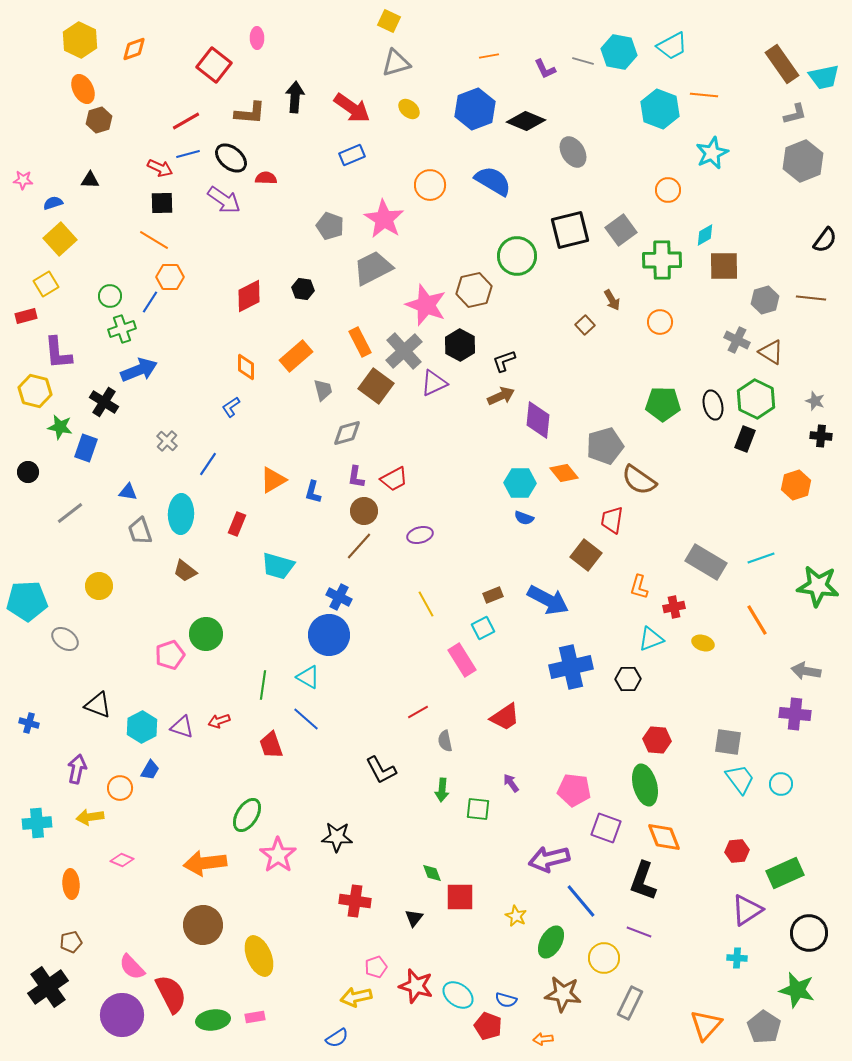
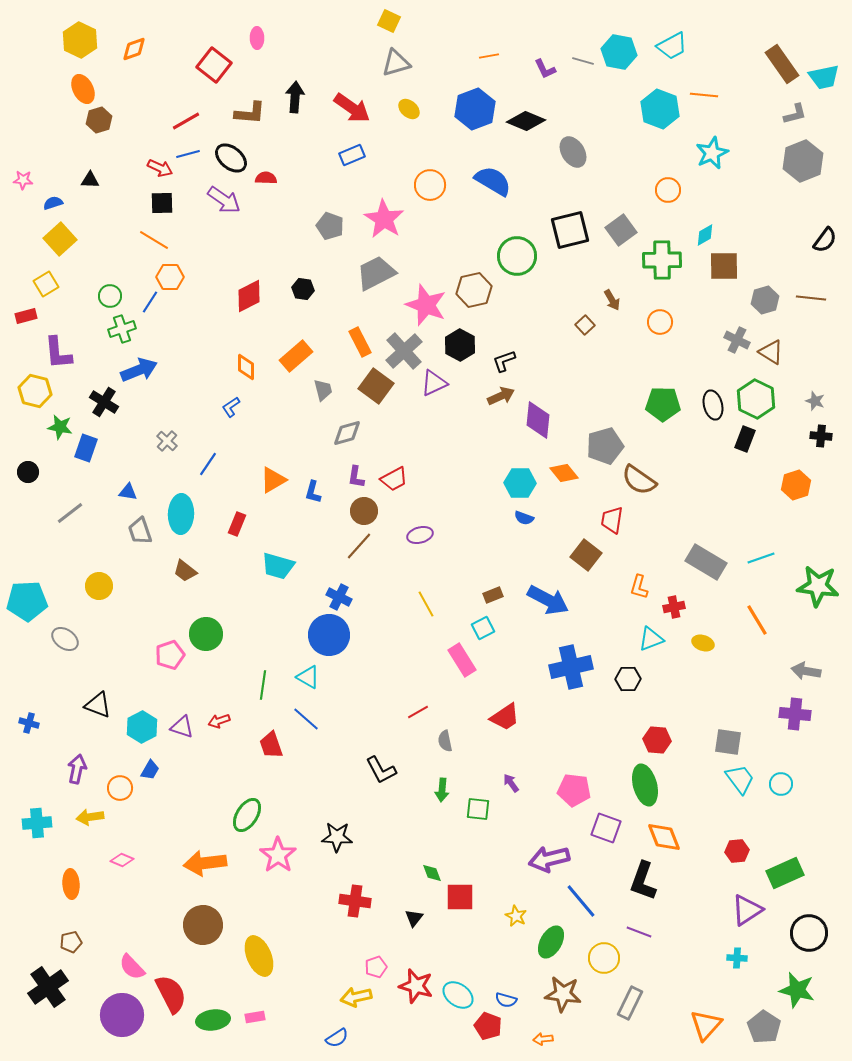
gray trapezoid at (373, 268): moved 3 px right, 5 px down
